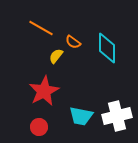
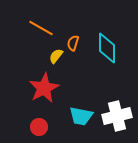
orange semicircle: moved 1 px down; rotated 70 degrees clockwise
red star: moved 3 px up
